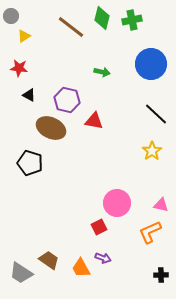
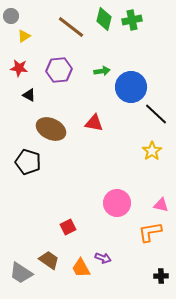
green diamond: moved 2 px right, 1 px down
blue circle: moved 20 px left, 23 px down
green arrow: moved 1 px up; rotated 21 degrees counterclockwise
purple hexagon: moved 8 px left, 30 px up; rotated 20 degrees counterclockwise
red triangle: moved 2 px down
brown ellipse: moved 1 px down
black pentagon: moved 2 px left, 1 px up
red square: moved 31 px left
orange L-shape: rotated 15 degrees clockwise
black cross: moved 1 px down
